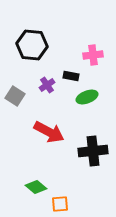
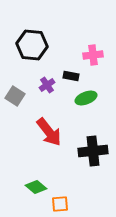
green ellipse: moved 1 px left, 1 px down
red arrow: rotated 24 degrees clockwise
